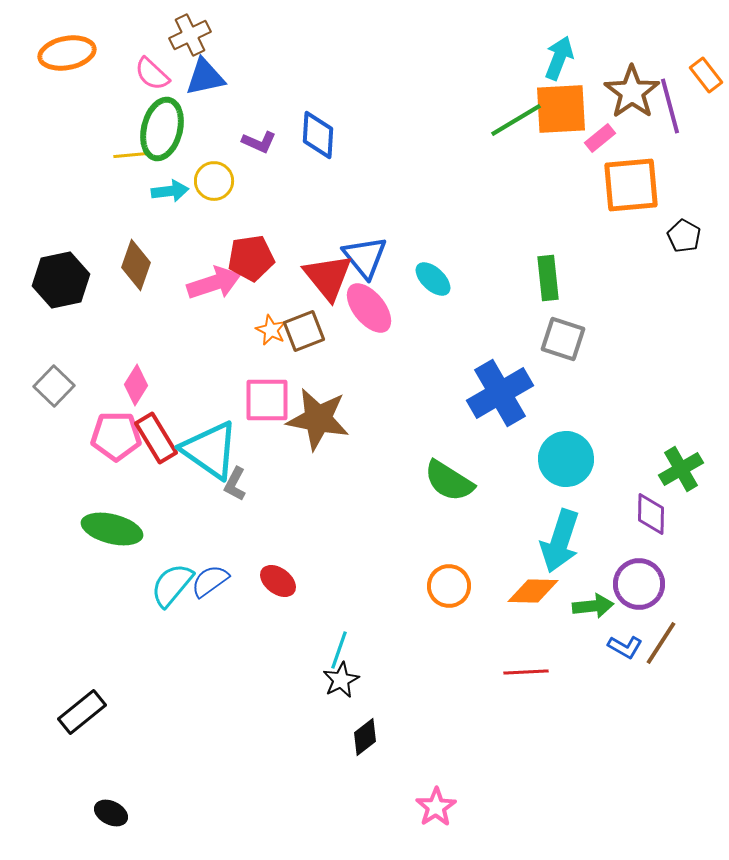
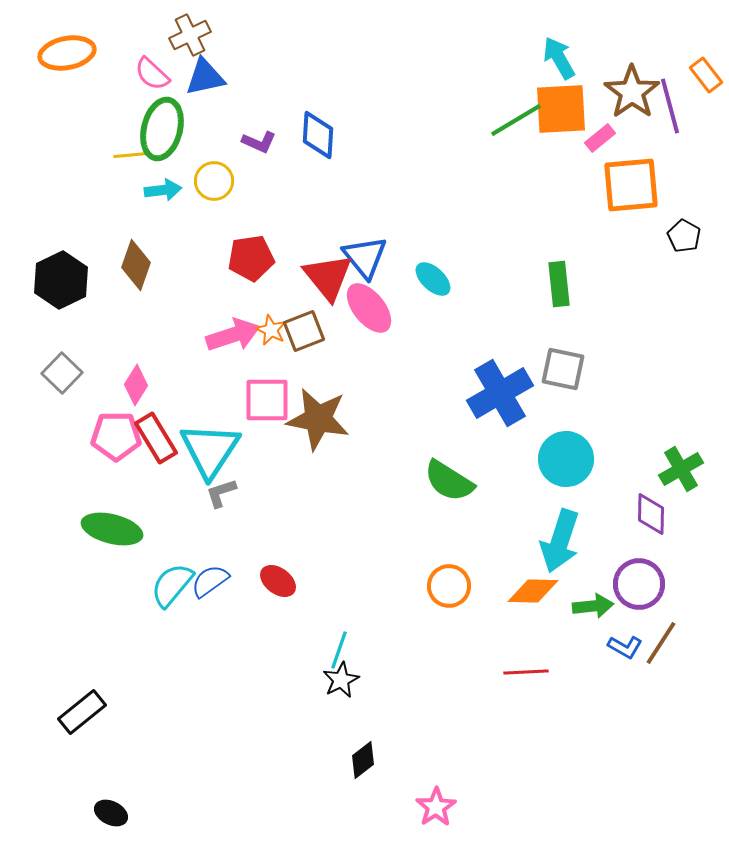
cyan arrow at (559, 58): rotated 51 degrees counterclockwise
cyan arrow at (170, 191): moved 7 px left, 1 px up
green rectangle at (548, 278): moved 11 px right, 6 px down
black hexagon at (61, 280): rotated 14 degrees counterclockwise
pink arrow at (214, 283): moved 19 px right, 52 px down
gray square at (563, 339): moved 30 px down; rotated 6 degrees counterclockwise
gray square at (54, 386): moved 8 px right, 13 px up
cyan triangle at (210, 450): rotated 28 degrees clockwise
gray L-shape at (235, 484): moved 14 px left, 9 px down; rotated 44 degrees clockwise
black diamond at (365, 737): moved 2 px left, 23 px down
